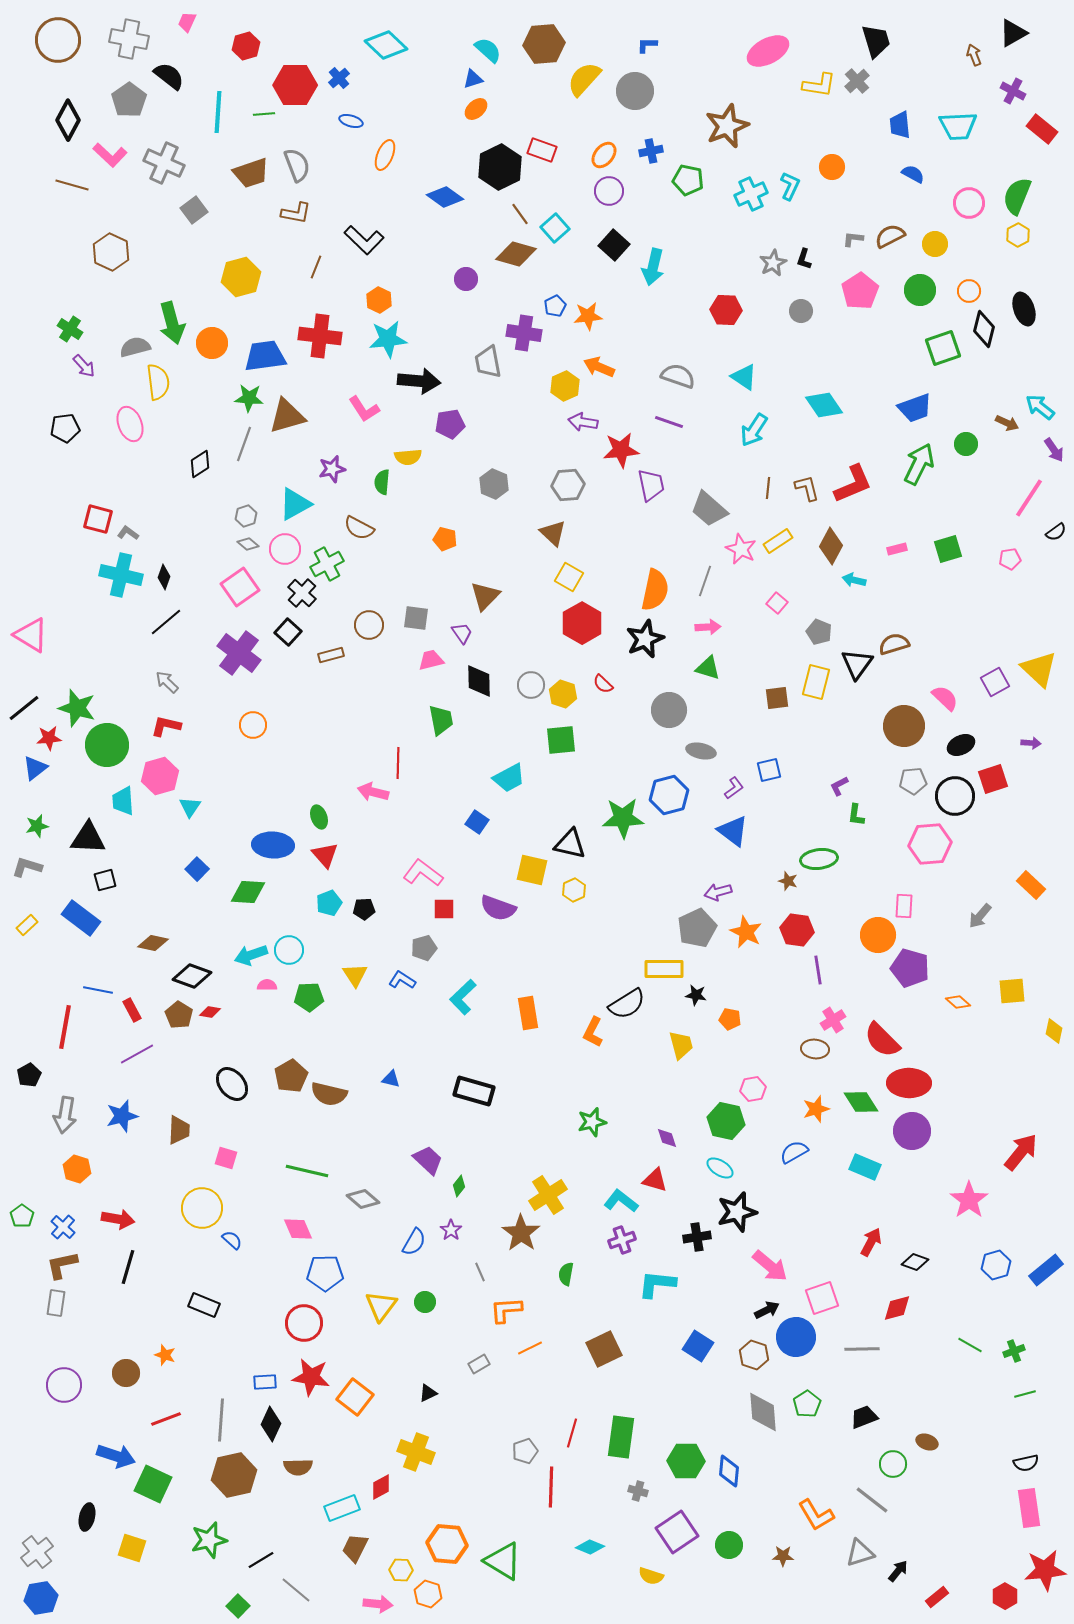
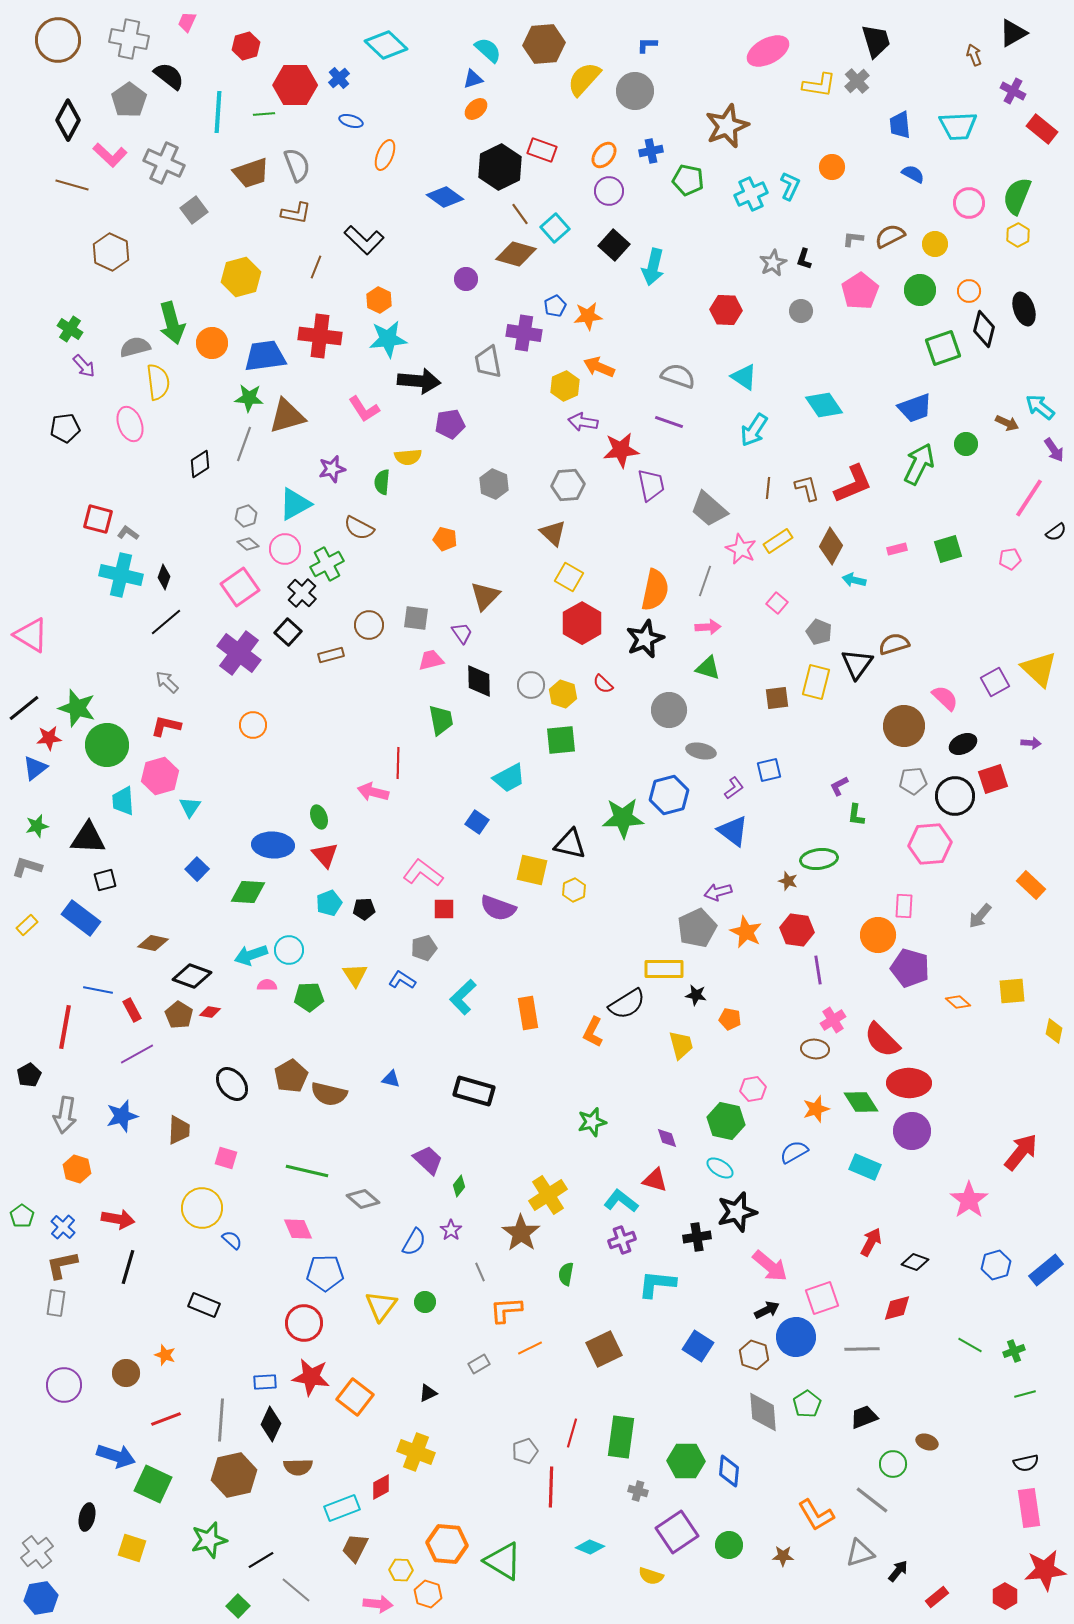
black ellipse at (961, 745): moved 2 px right, 1 px up
